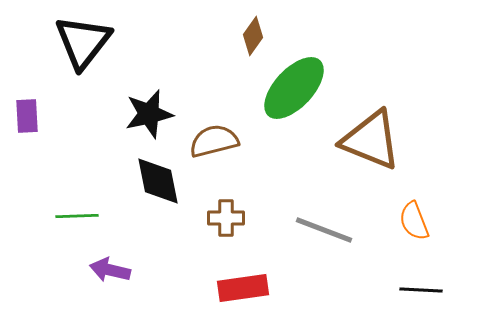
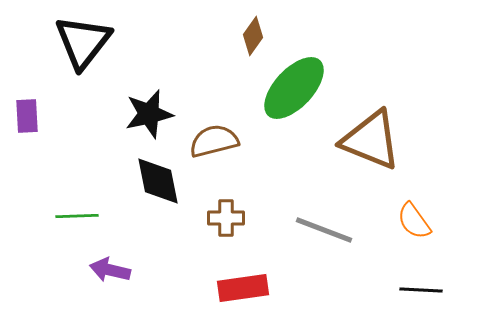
orange semicircle: rotated 15 degrees counterclockwise
